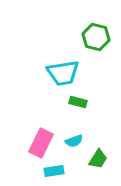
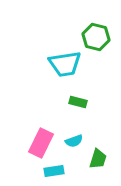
cyan trapezoid: moved 2 px right, 9 px up
green trapezoid: rotated 15 degrees counterclockwise
